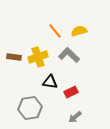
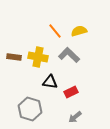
yellow cross: rotated 30 degrees clockwise
gray hexagon: moved 1 px down; rotated 25 degrees clockwise
